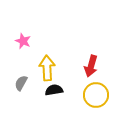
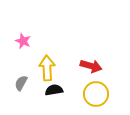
red arrow: rotated 90 degrees counterclockwise
yellow circle: moved 1 px up
